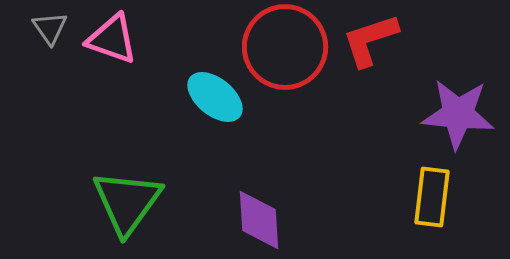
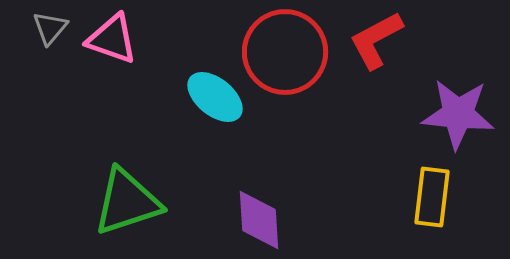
gray triangle: rotated 15 degrees clockwise
red L-shape: moved 6 px right; rotated 10 degrees counterclockwise
red circle: moved 5 px down
green triangle: rotated 36 degrees clockwise
